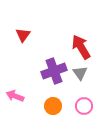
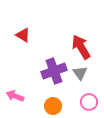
red triangle: rotated 35 degrees counterclockwise
pink circle: moved 5 px right, 4 px up
